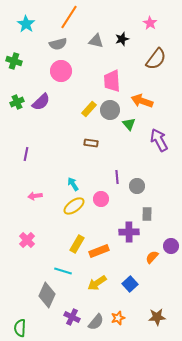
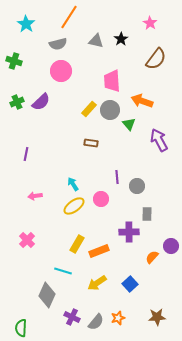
black star at (122, 39): moved 1 px left; rotated 16 degrees counterclockwise
green semicircle at (20, 328): moved 1 px right
